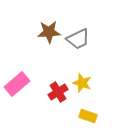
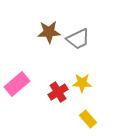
yellow star: rotated 18 degrees counterclockwise
yellow rectangle: moved 3 px down; rotated 30 degrees clockwise
